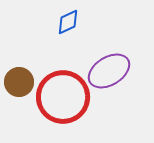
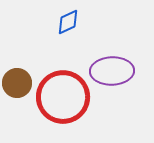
purple ellipse: moved 3 px right; rotated 30 degrees clockwise
brown circle: moved 2 px left, 1 px down
